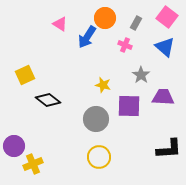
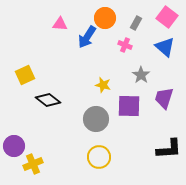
pink triangle: rotated 28 degrees counterclockwise
purple trapezoid: moved 1 px right, 1 px down; rotated 75 degrees counterclockwise
